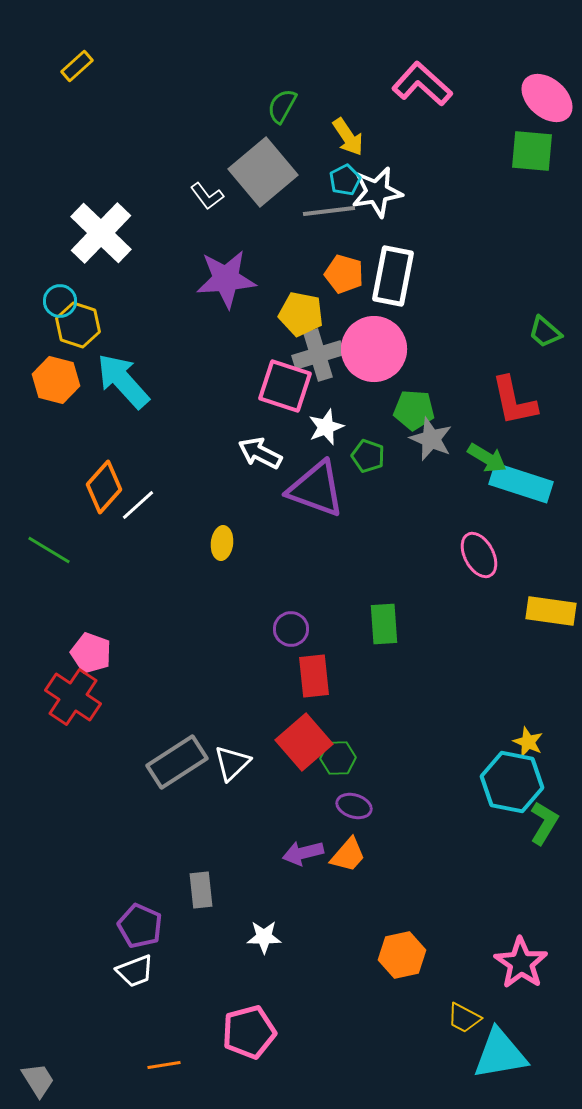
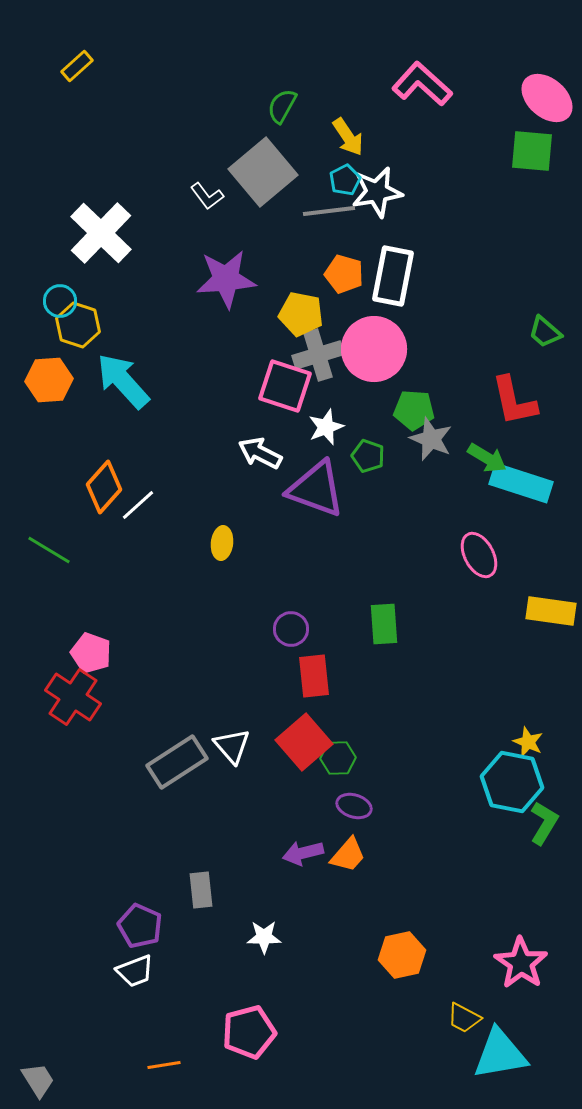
orange hexagon at (56, 380): moved 7 px left; rotated 18 degrees counterclockwise
white triangle at (232, 763): moved 17 px up; rotated 27 degrees counterclockwise
